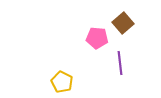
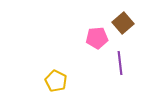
pink pentagon: rotated 10 degrees counterclockwise
yellow pentagon: moved 6 px left, 1 px up
